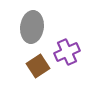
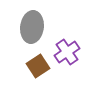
purple cross: rotated 10 degrees counterclockwise
